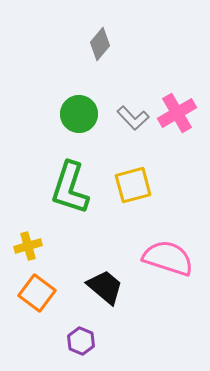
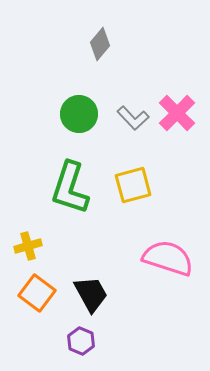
pink cross: rotated 15 degrees counterclockwise
black trapezoid: moved 14 px left, 7 px down; rotated 21 degrees clockwise
